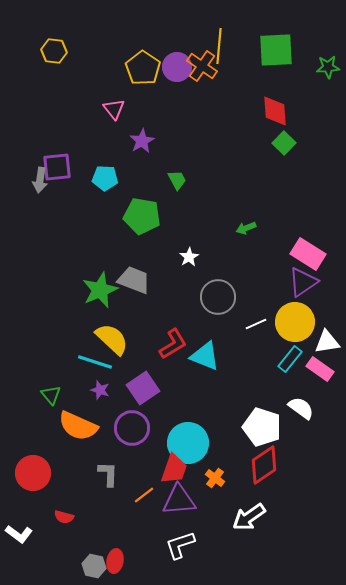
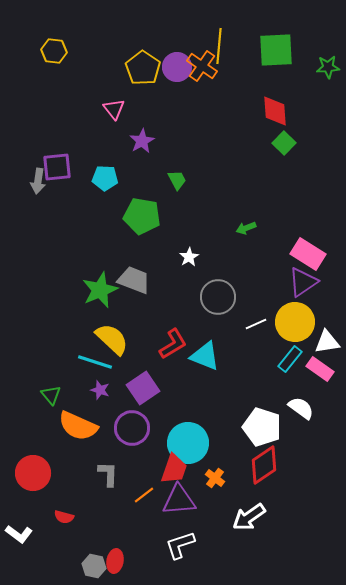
gray arrow at (40, 180): moved 2 px left, 1 px down
